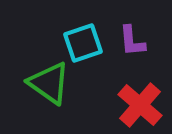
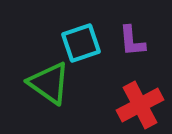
cyan square: moved 2 px left
red cross: rotated 21 degrees clockwise
